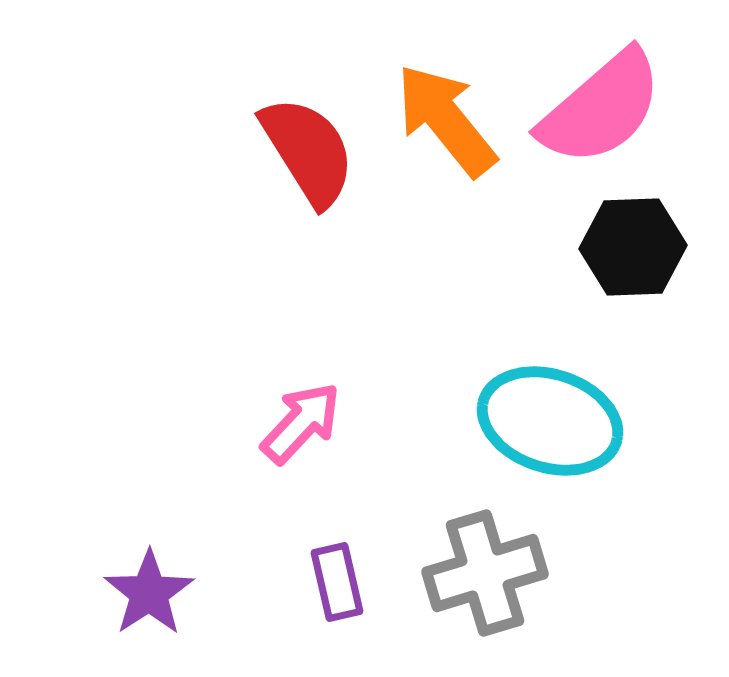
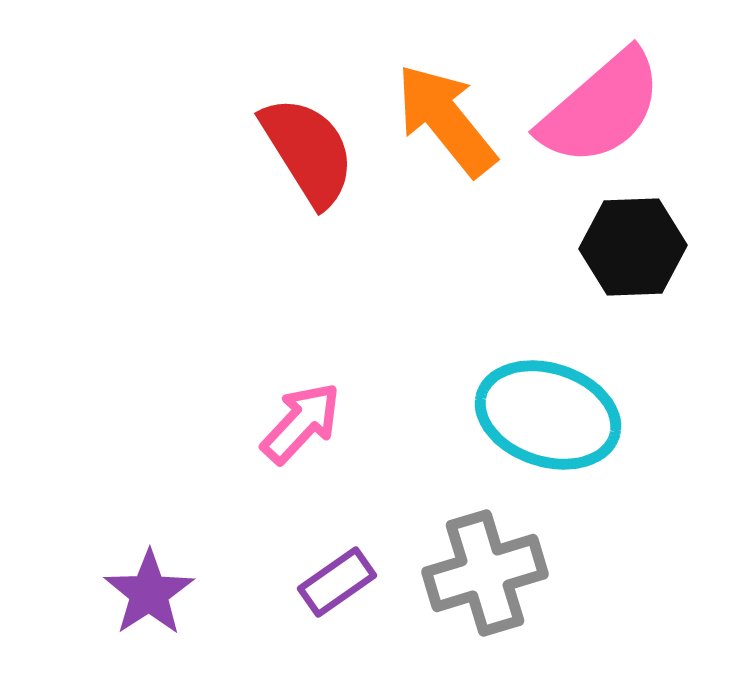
cyan ellipse: moved 2 px left, 6 px up
purple rectangle: rotated 68 degrees clockwise
